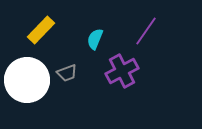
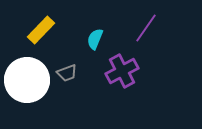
purple line: moved 3 px up
